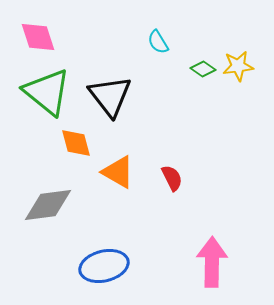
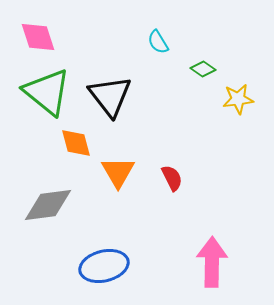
yellow star: moved 33 px down
orange triangle: rotated 30 degrees clockwise
